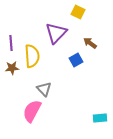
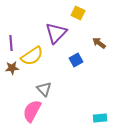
yellow square: moved 1 px down
brown arrow: moved 9 px right
yellow semicircle: rotated 60 degrees clockwise
